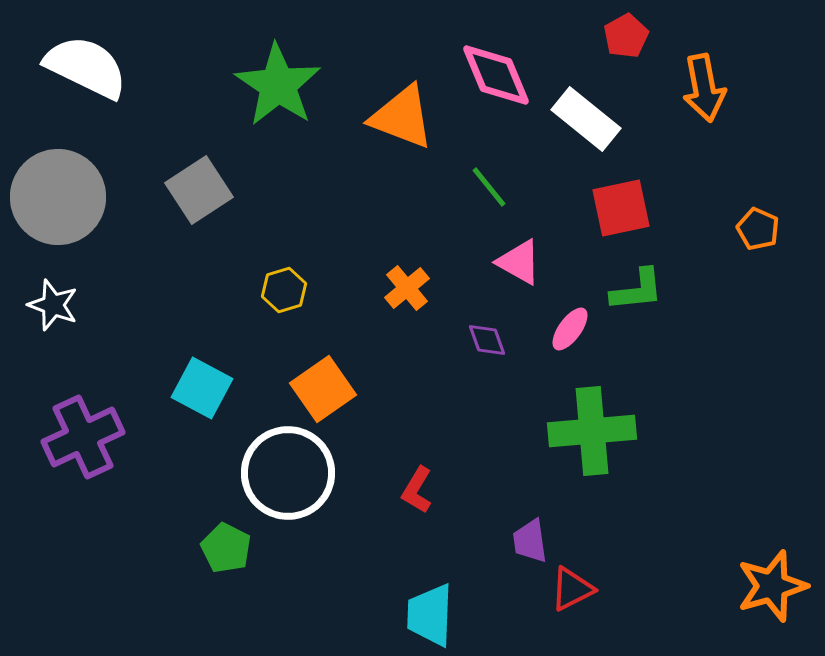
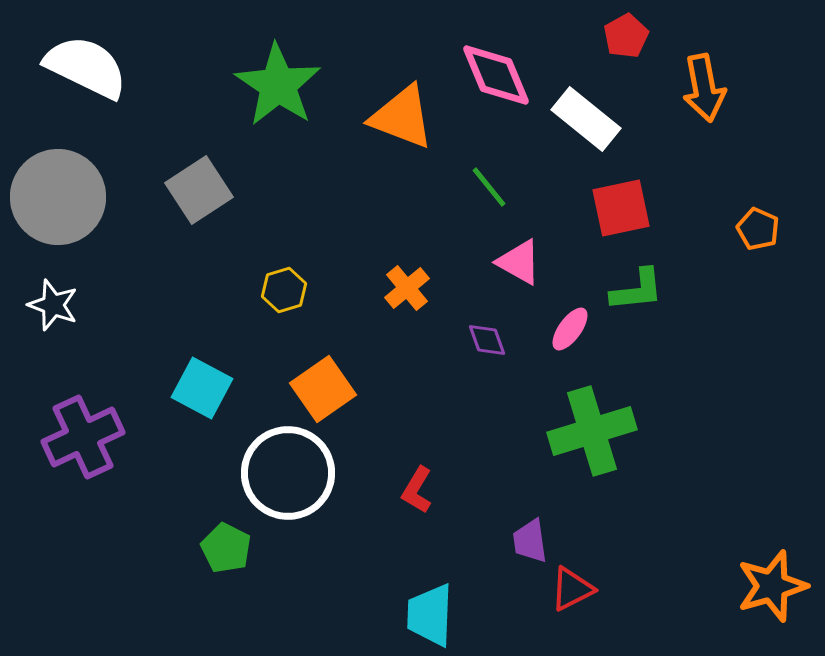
green cross: rotated 12 degrees counterclockwise
